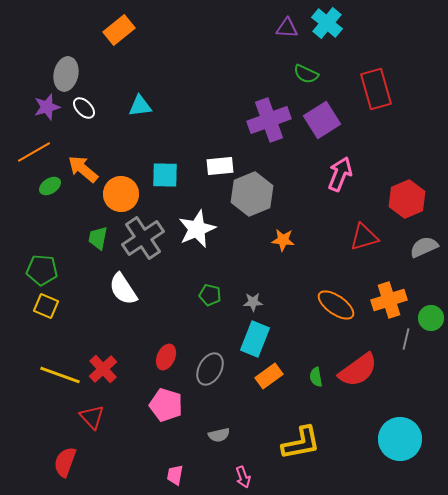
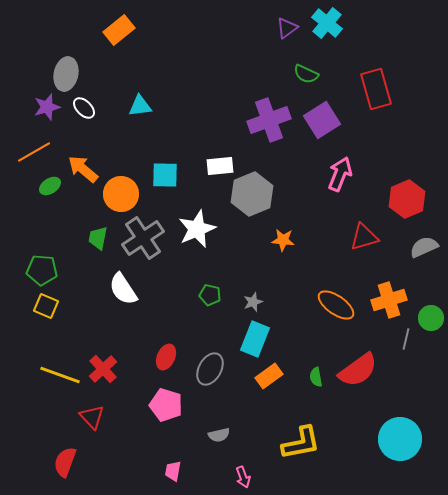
purple triangle at (287, 28): rotated 40 degrees counterclockwise
gray star at (253, 302): rotated 18 degrees counterclockwise
pink trapezoid at (175, 475): moved 2 px left, 4 px up
